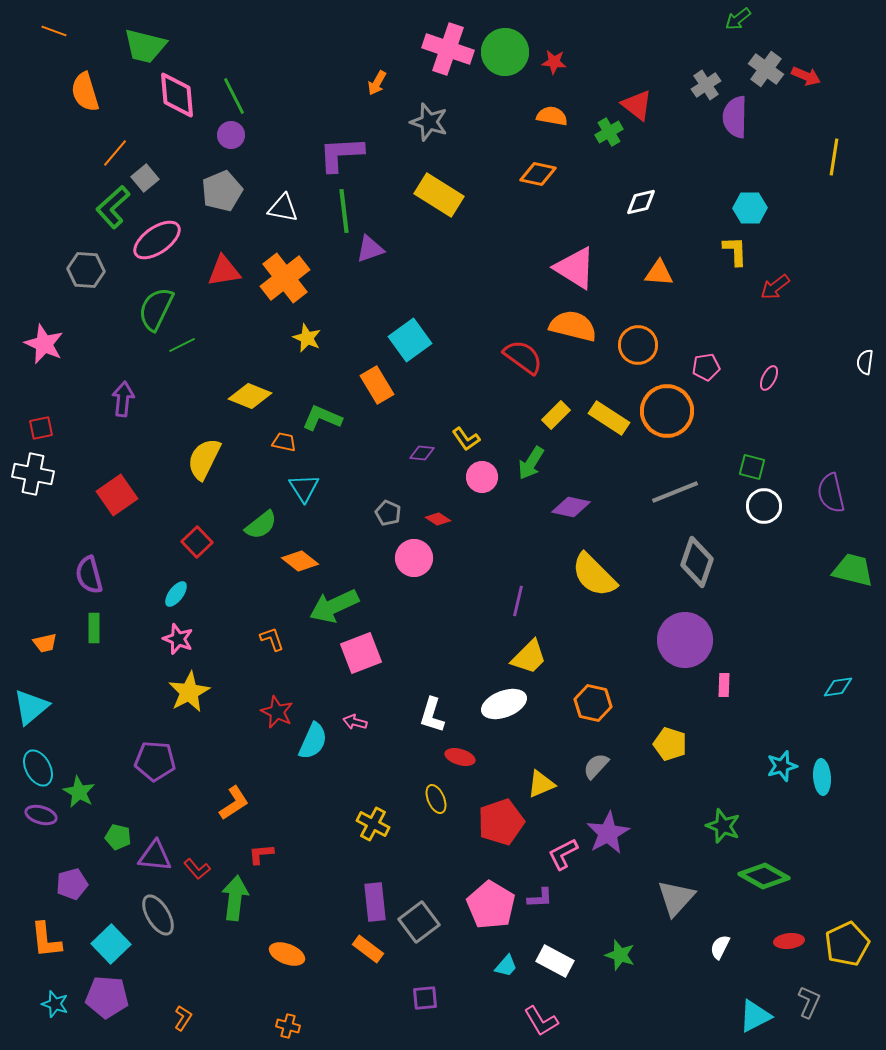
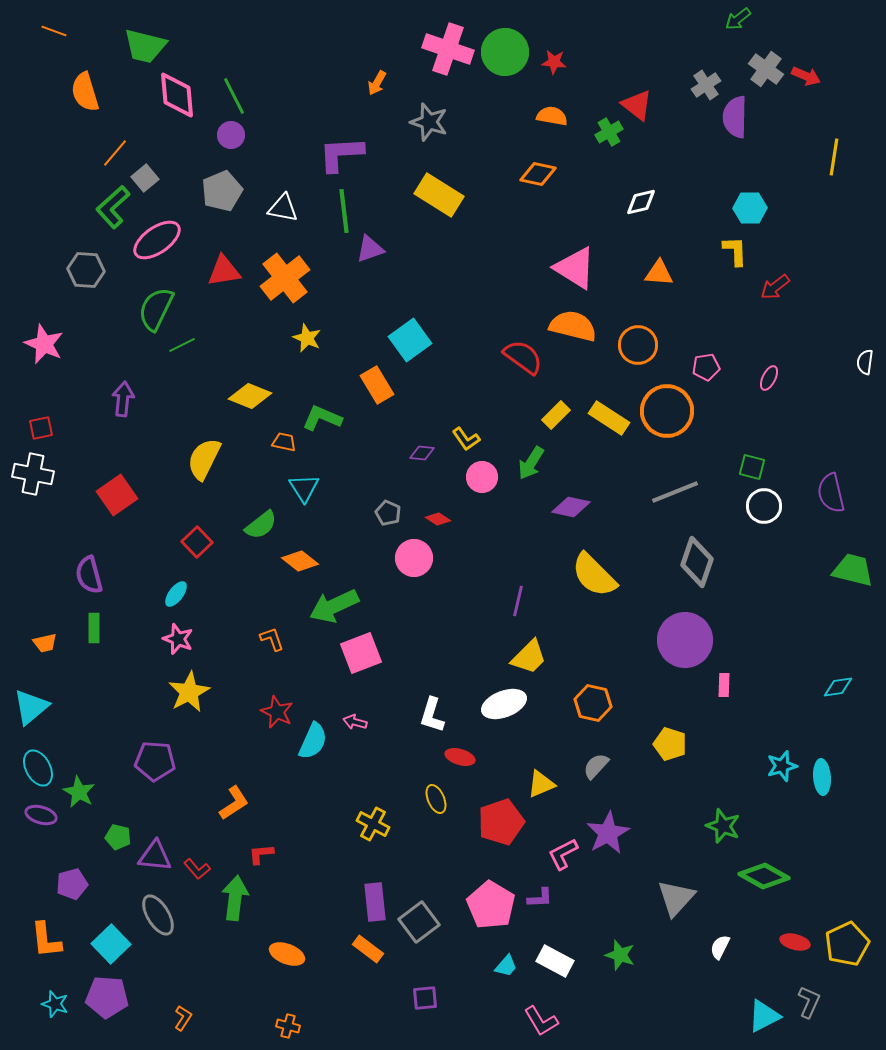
red ellipse at (789, 941): moved 6 px right, 1 px down; rotated 20 degrees clockwise
cyan triangle at (755, 1016): moved 9 px right
